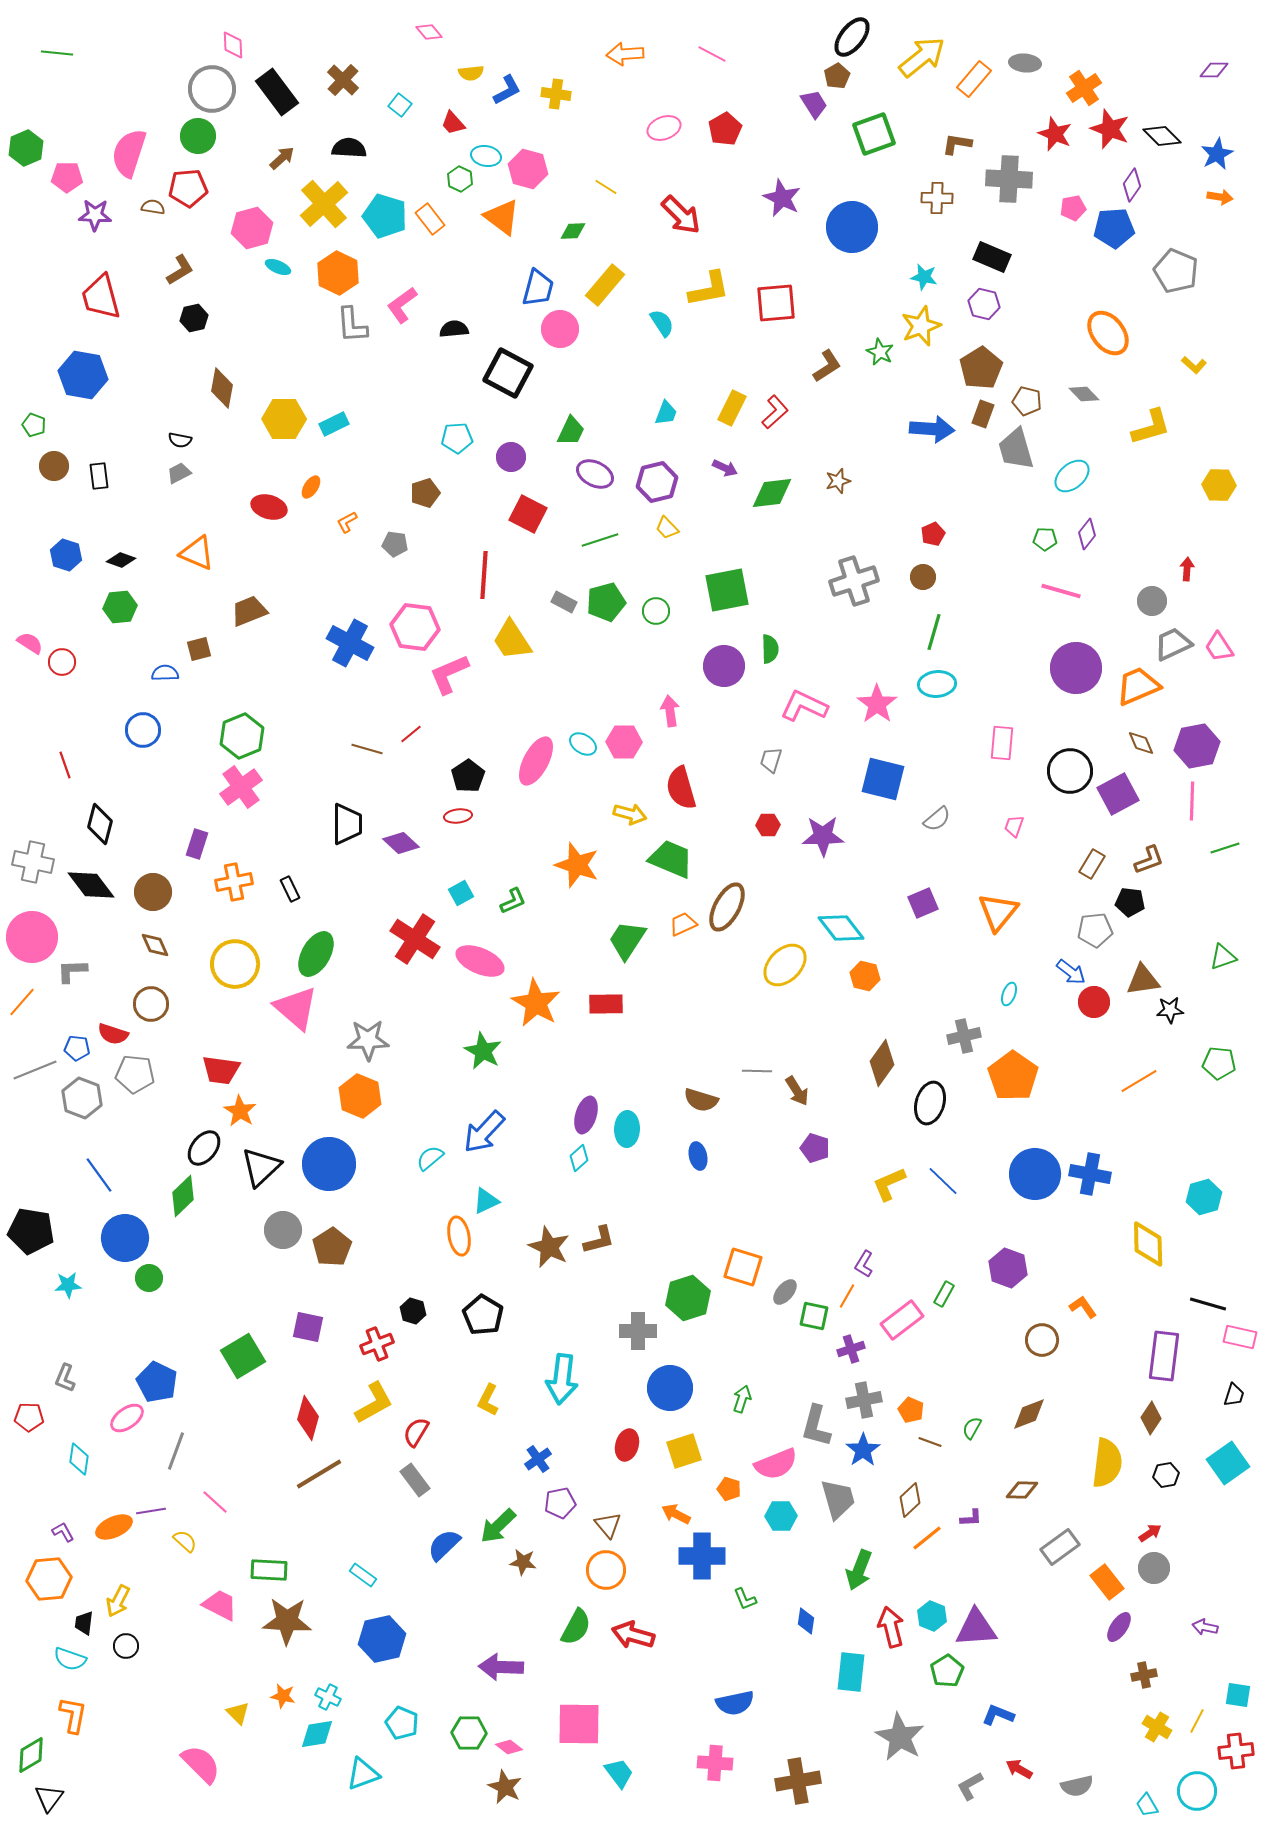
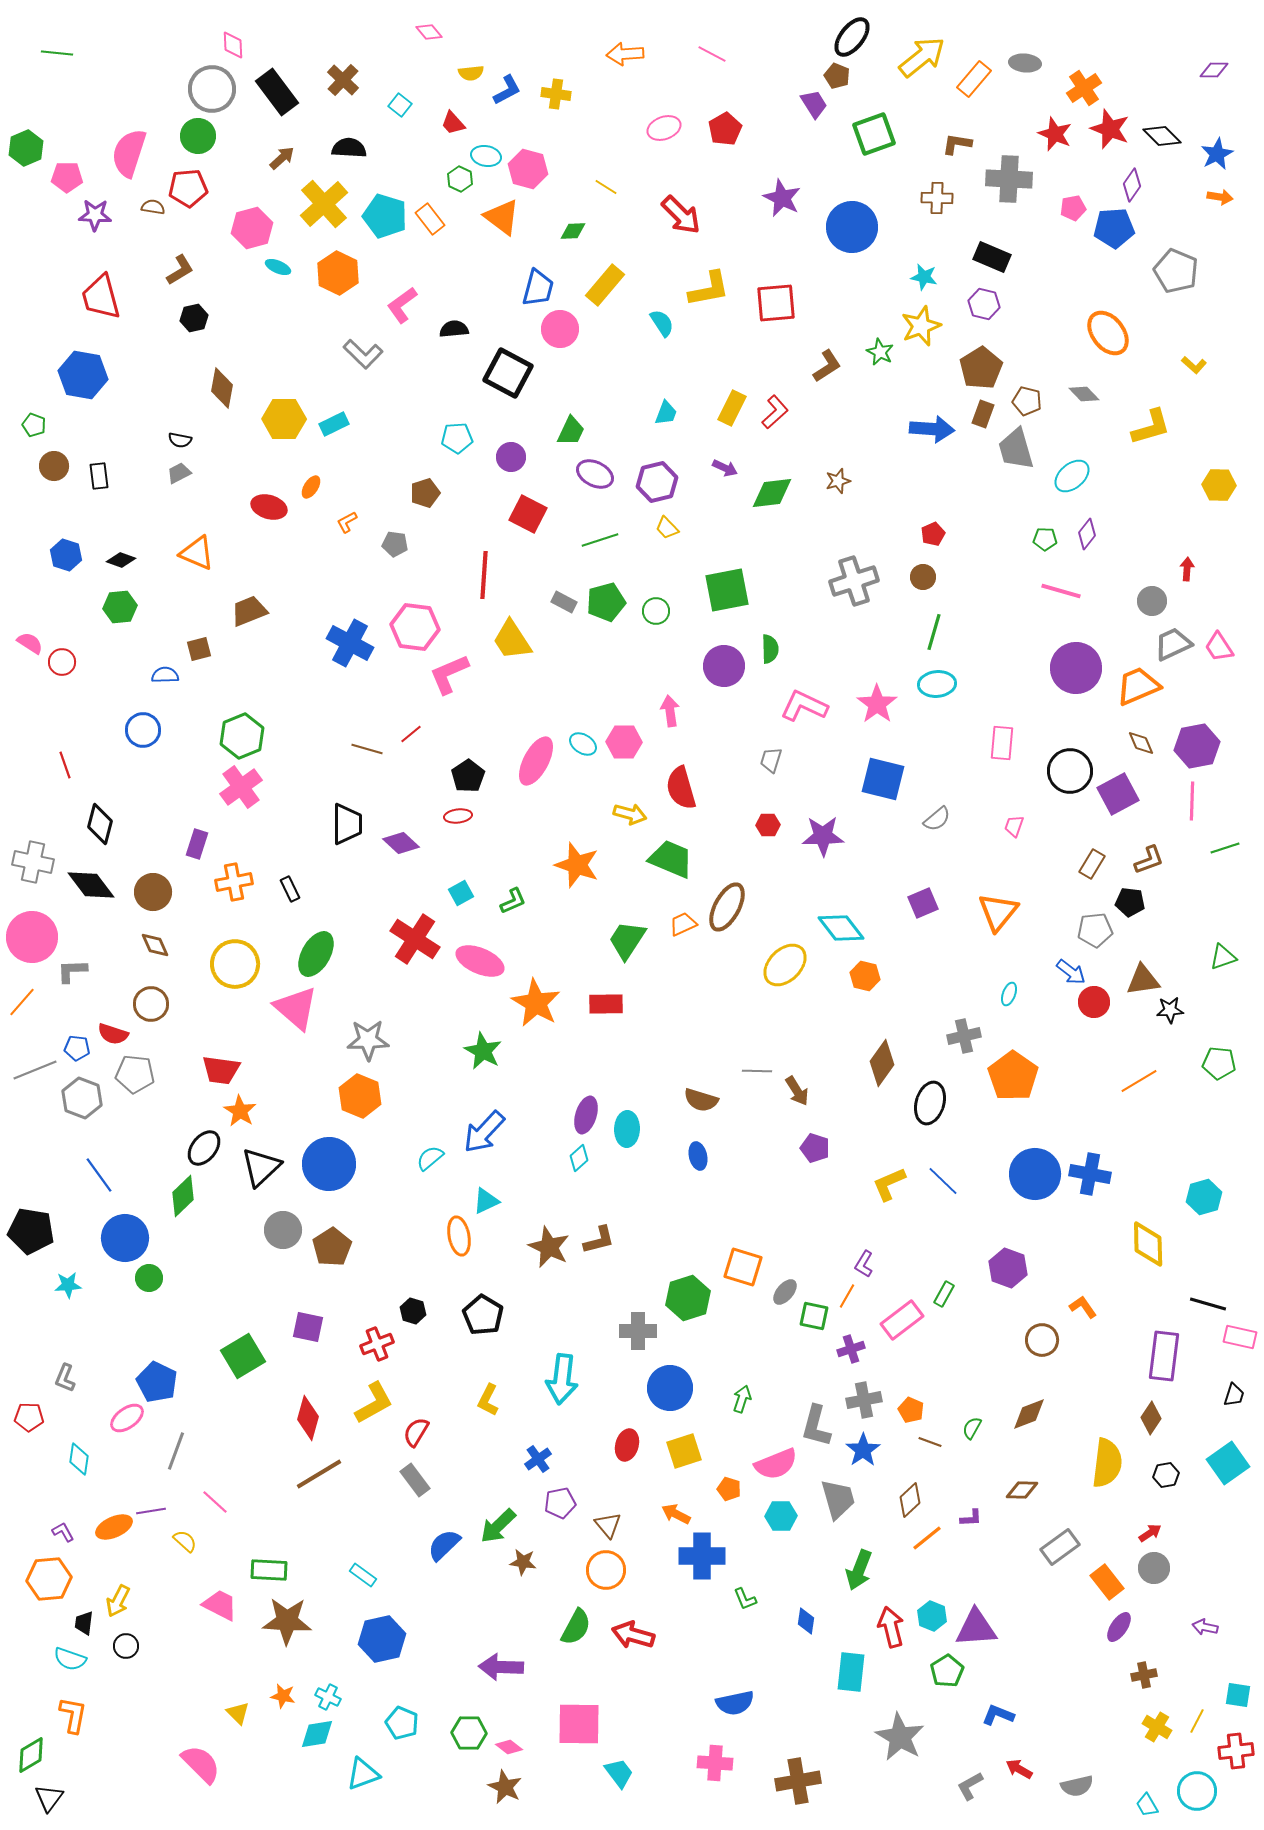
brown pentagon at (837, 76): rotated 20 degrees counterclockwise
gray L-shape at (352, 325): moved 11 px right, 29 px down; rotated 42 degrees counterclockwise
blue semicircle at (165, 673): moved 2 px down
